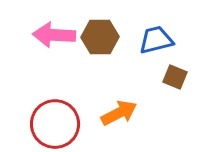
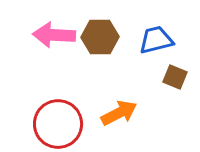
red circle: moved 3 px right
